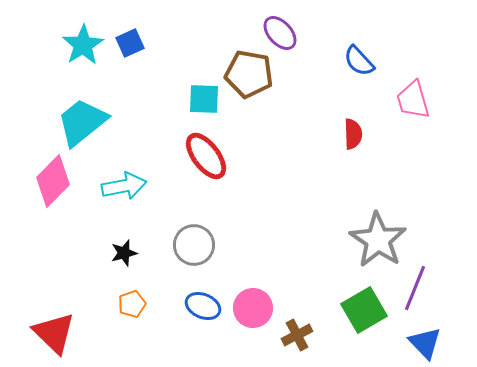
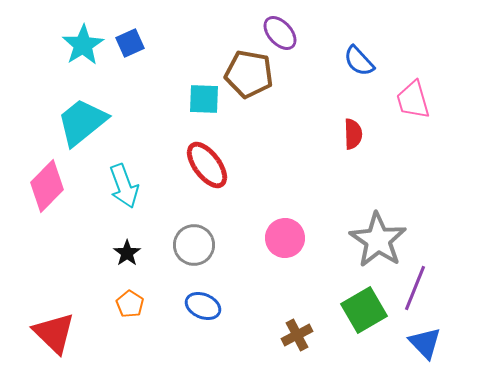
red ellipse: moved 1 px right, 9 px down
pink diamond: moved 6 px left, 5 px down
cyan arrow: rotated 81 degrees clockwise
black star: moved 3 px right; rotated 20 degrees counterclockwise
orange pentagon: moved 2 px left; rotated 20 degrees counterclockwise
pink circle: moved 32 px right, 70 px up
